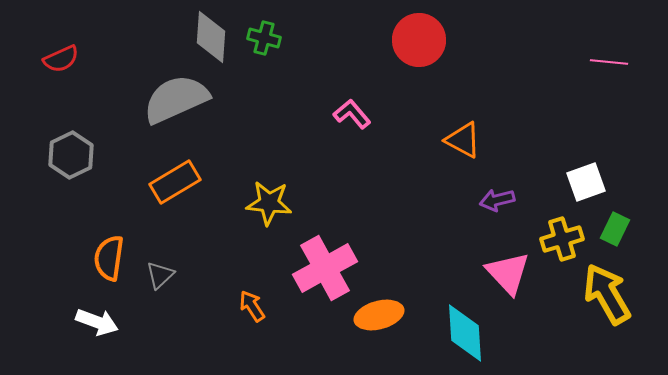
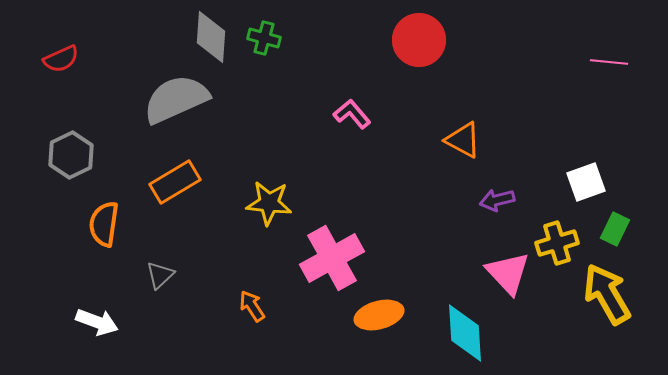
yellow cross: moved 5 px left, 4 px down
orange semicircle: moved 5 px left, 34 px up
pink cross: moved 7 px right, 10 px up
